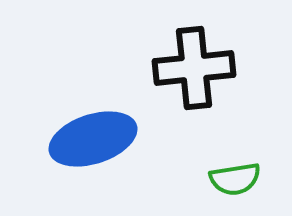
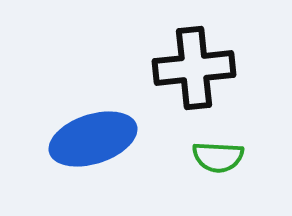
green semicircle: moved 17 px left, 22 px up; rotated 12 degrees clockwise
